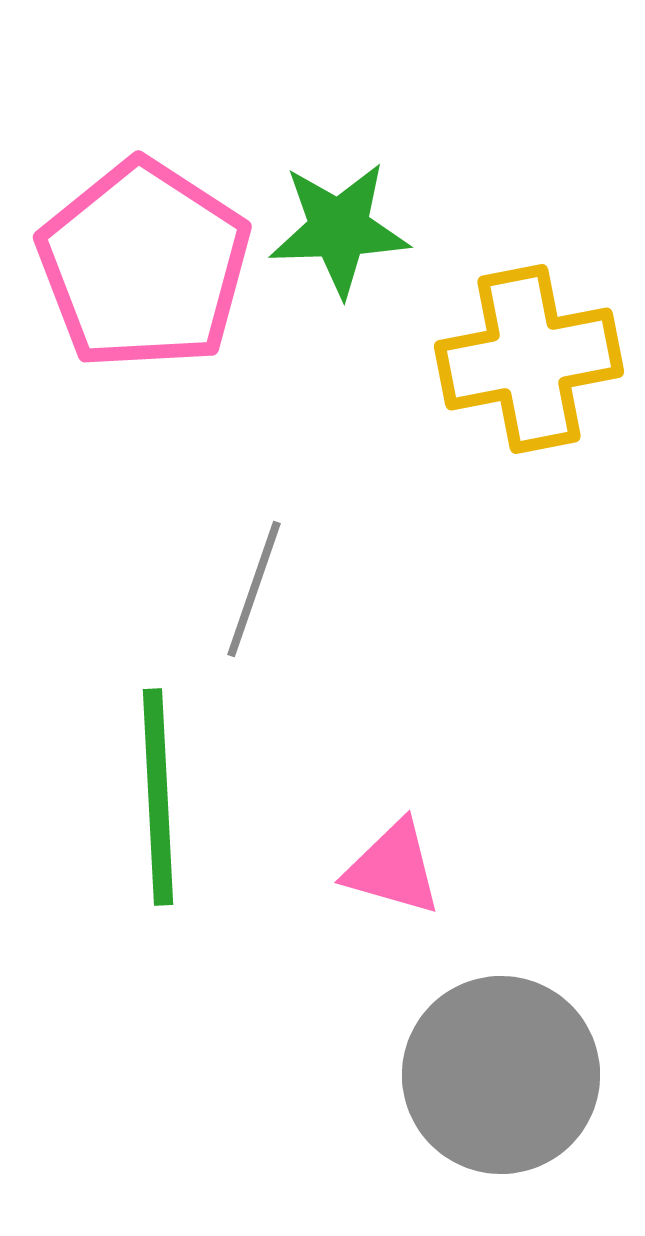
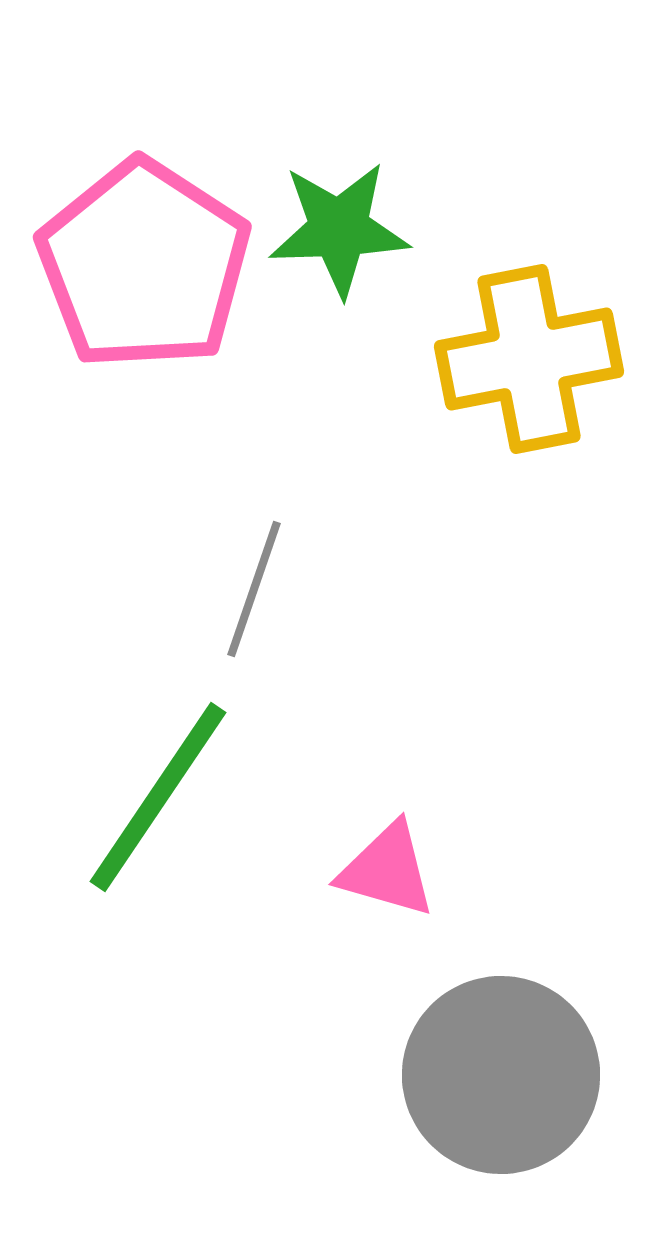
green line: rotated 37 degrees clockwise
pink triangle: moved 6 px left, 2 px down
